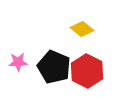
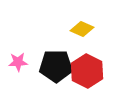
yellow diamond: rotated 15 degrees counterclockwise
black pentagon: moved 2 px right, 1 px up; rotated 24 degrees counterclockwise
